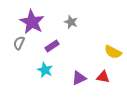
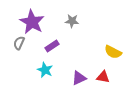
gray star: moved 1 px right, 1 px up; rotated 16 degrees counterclockwise
